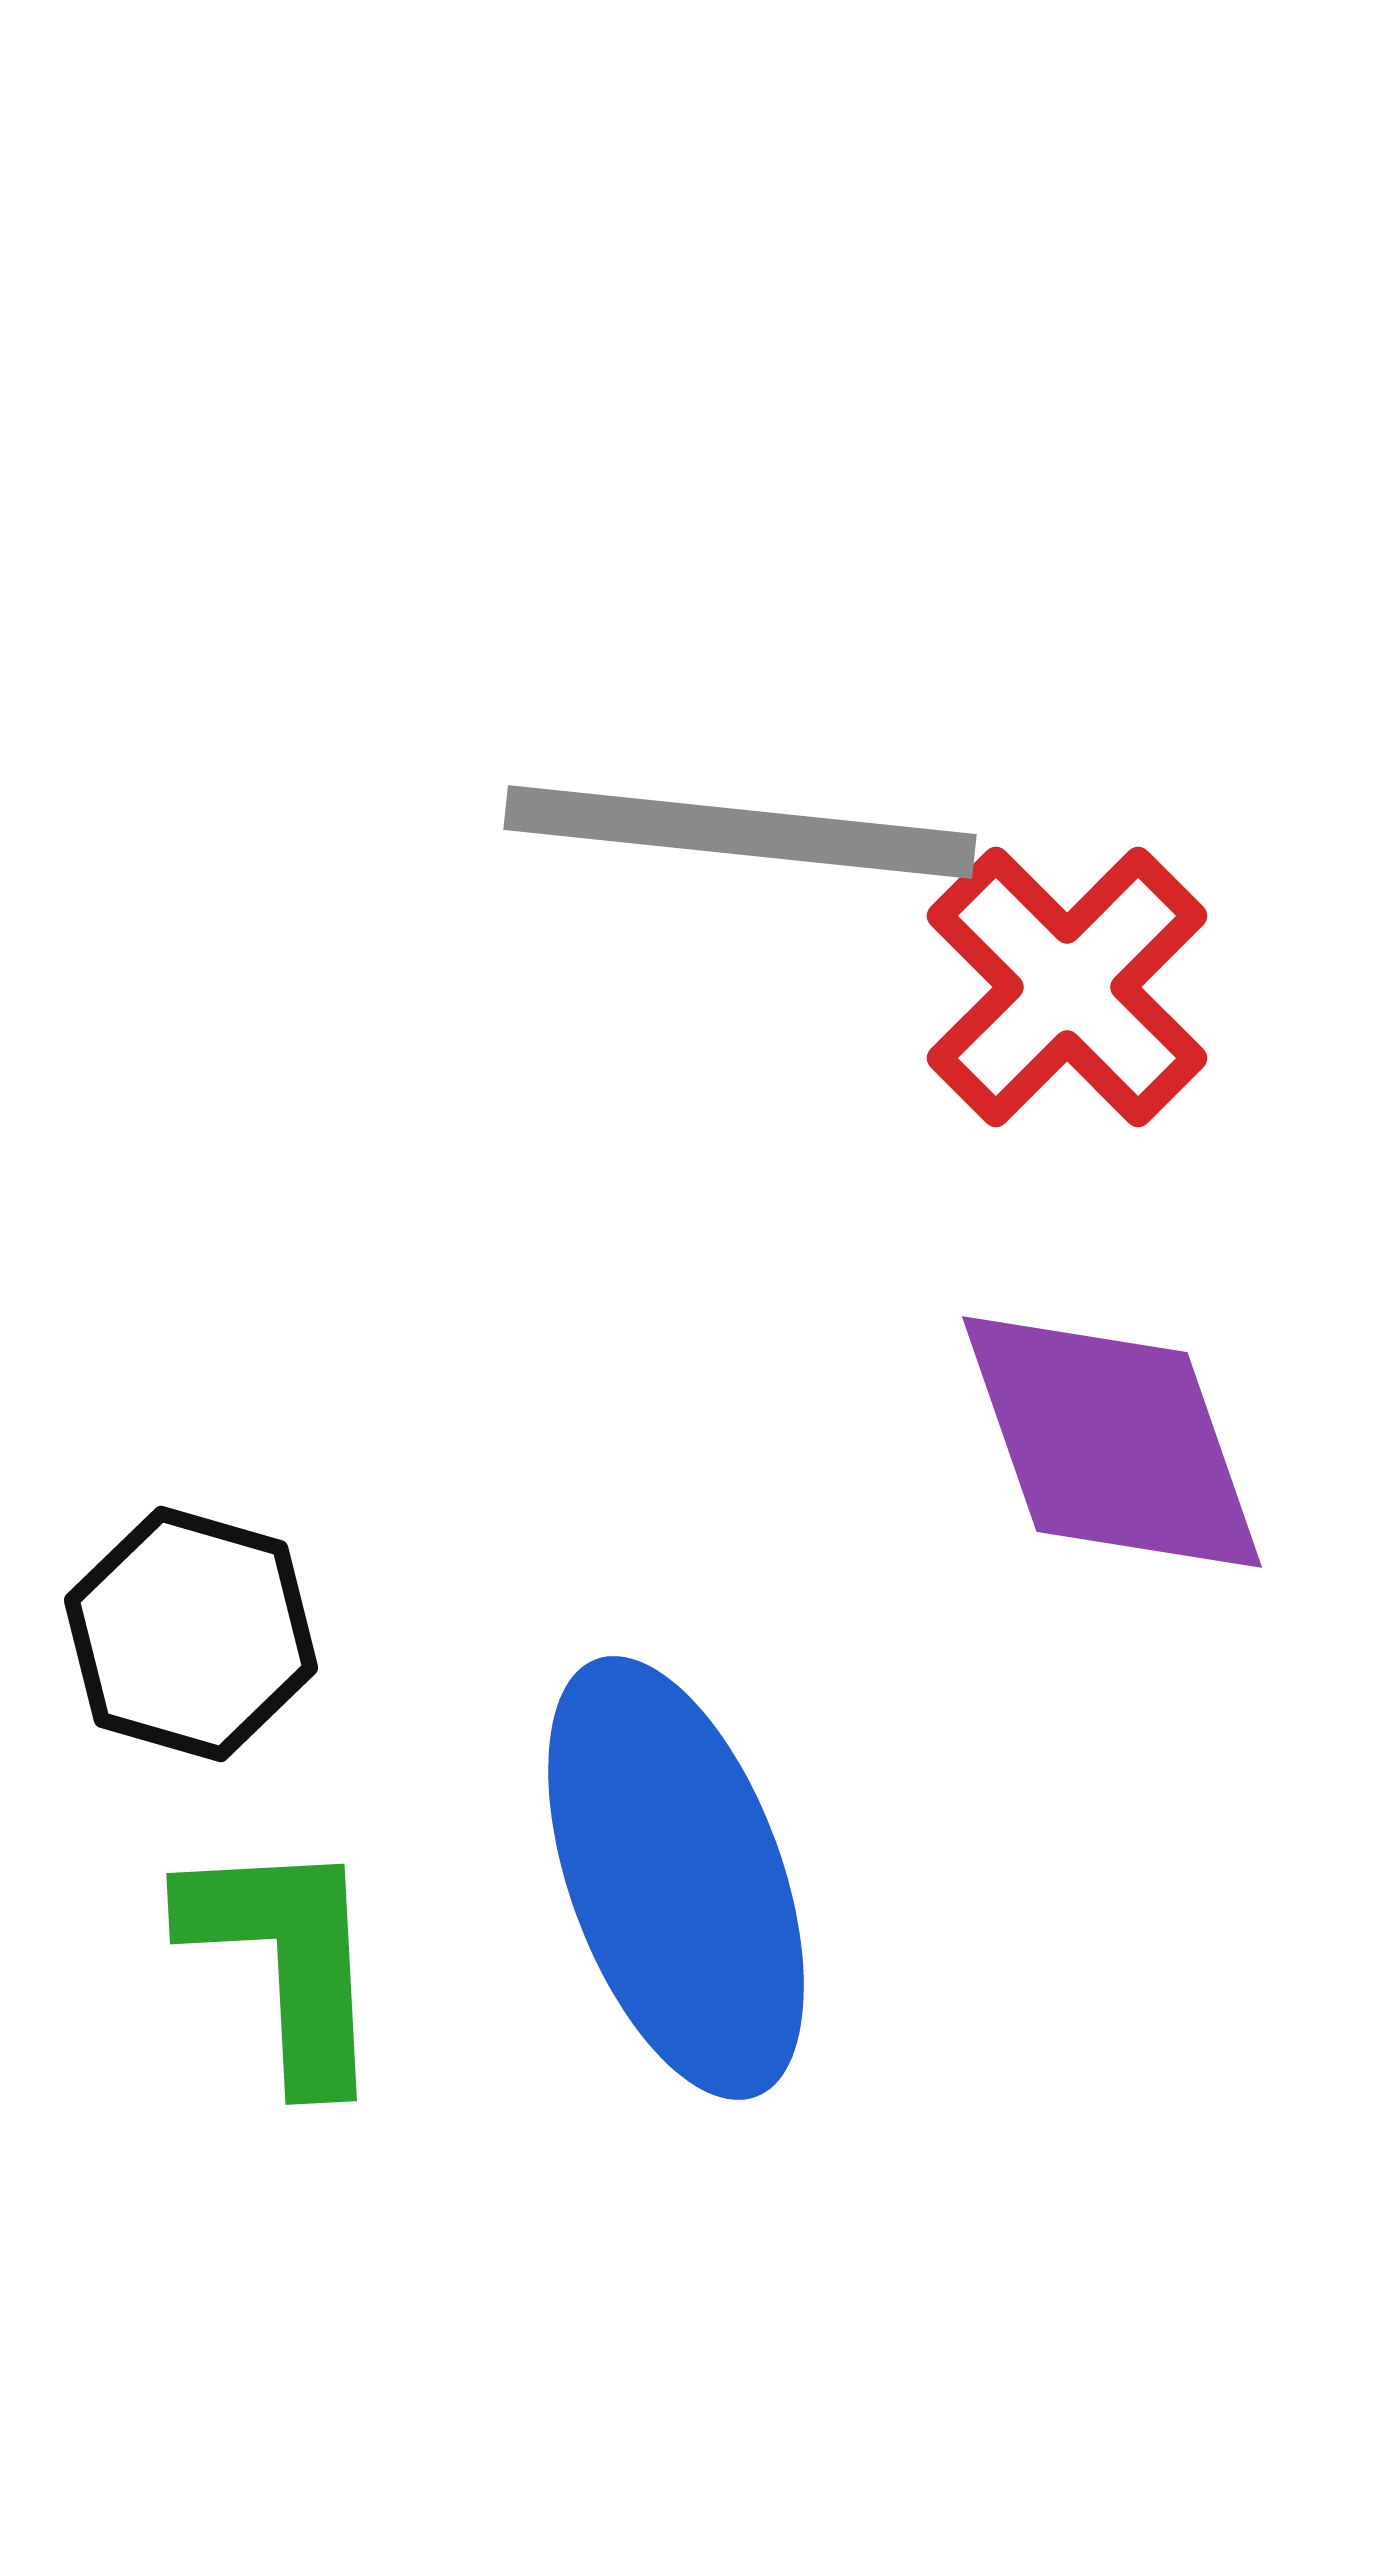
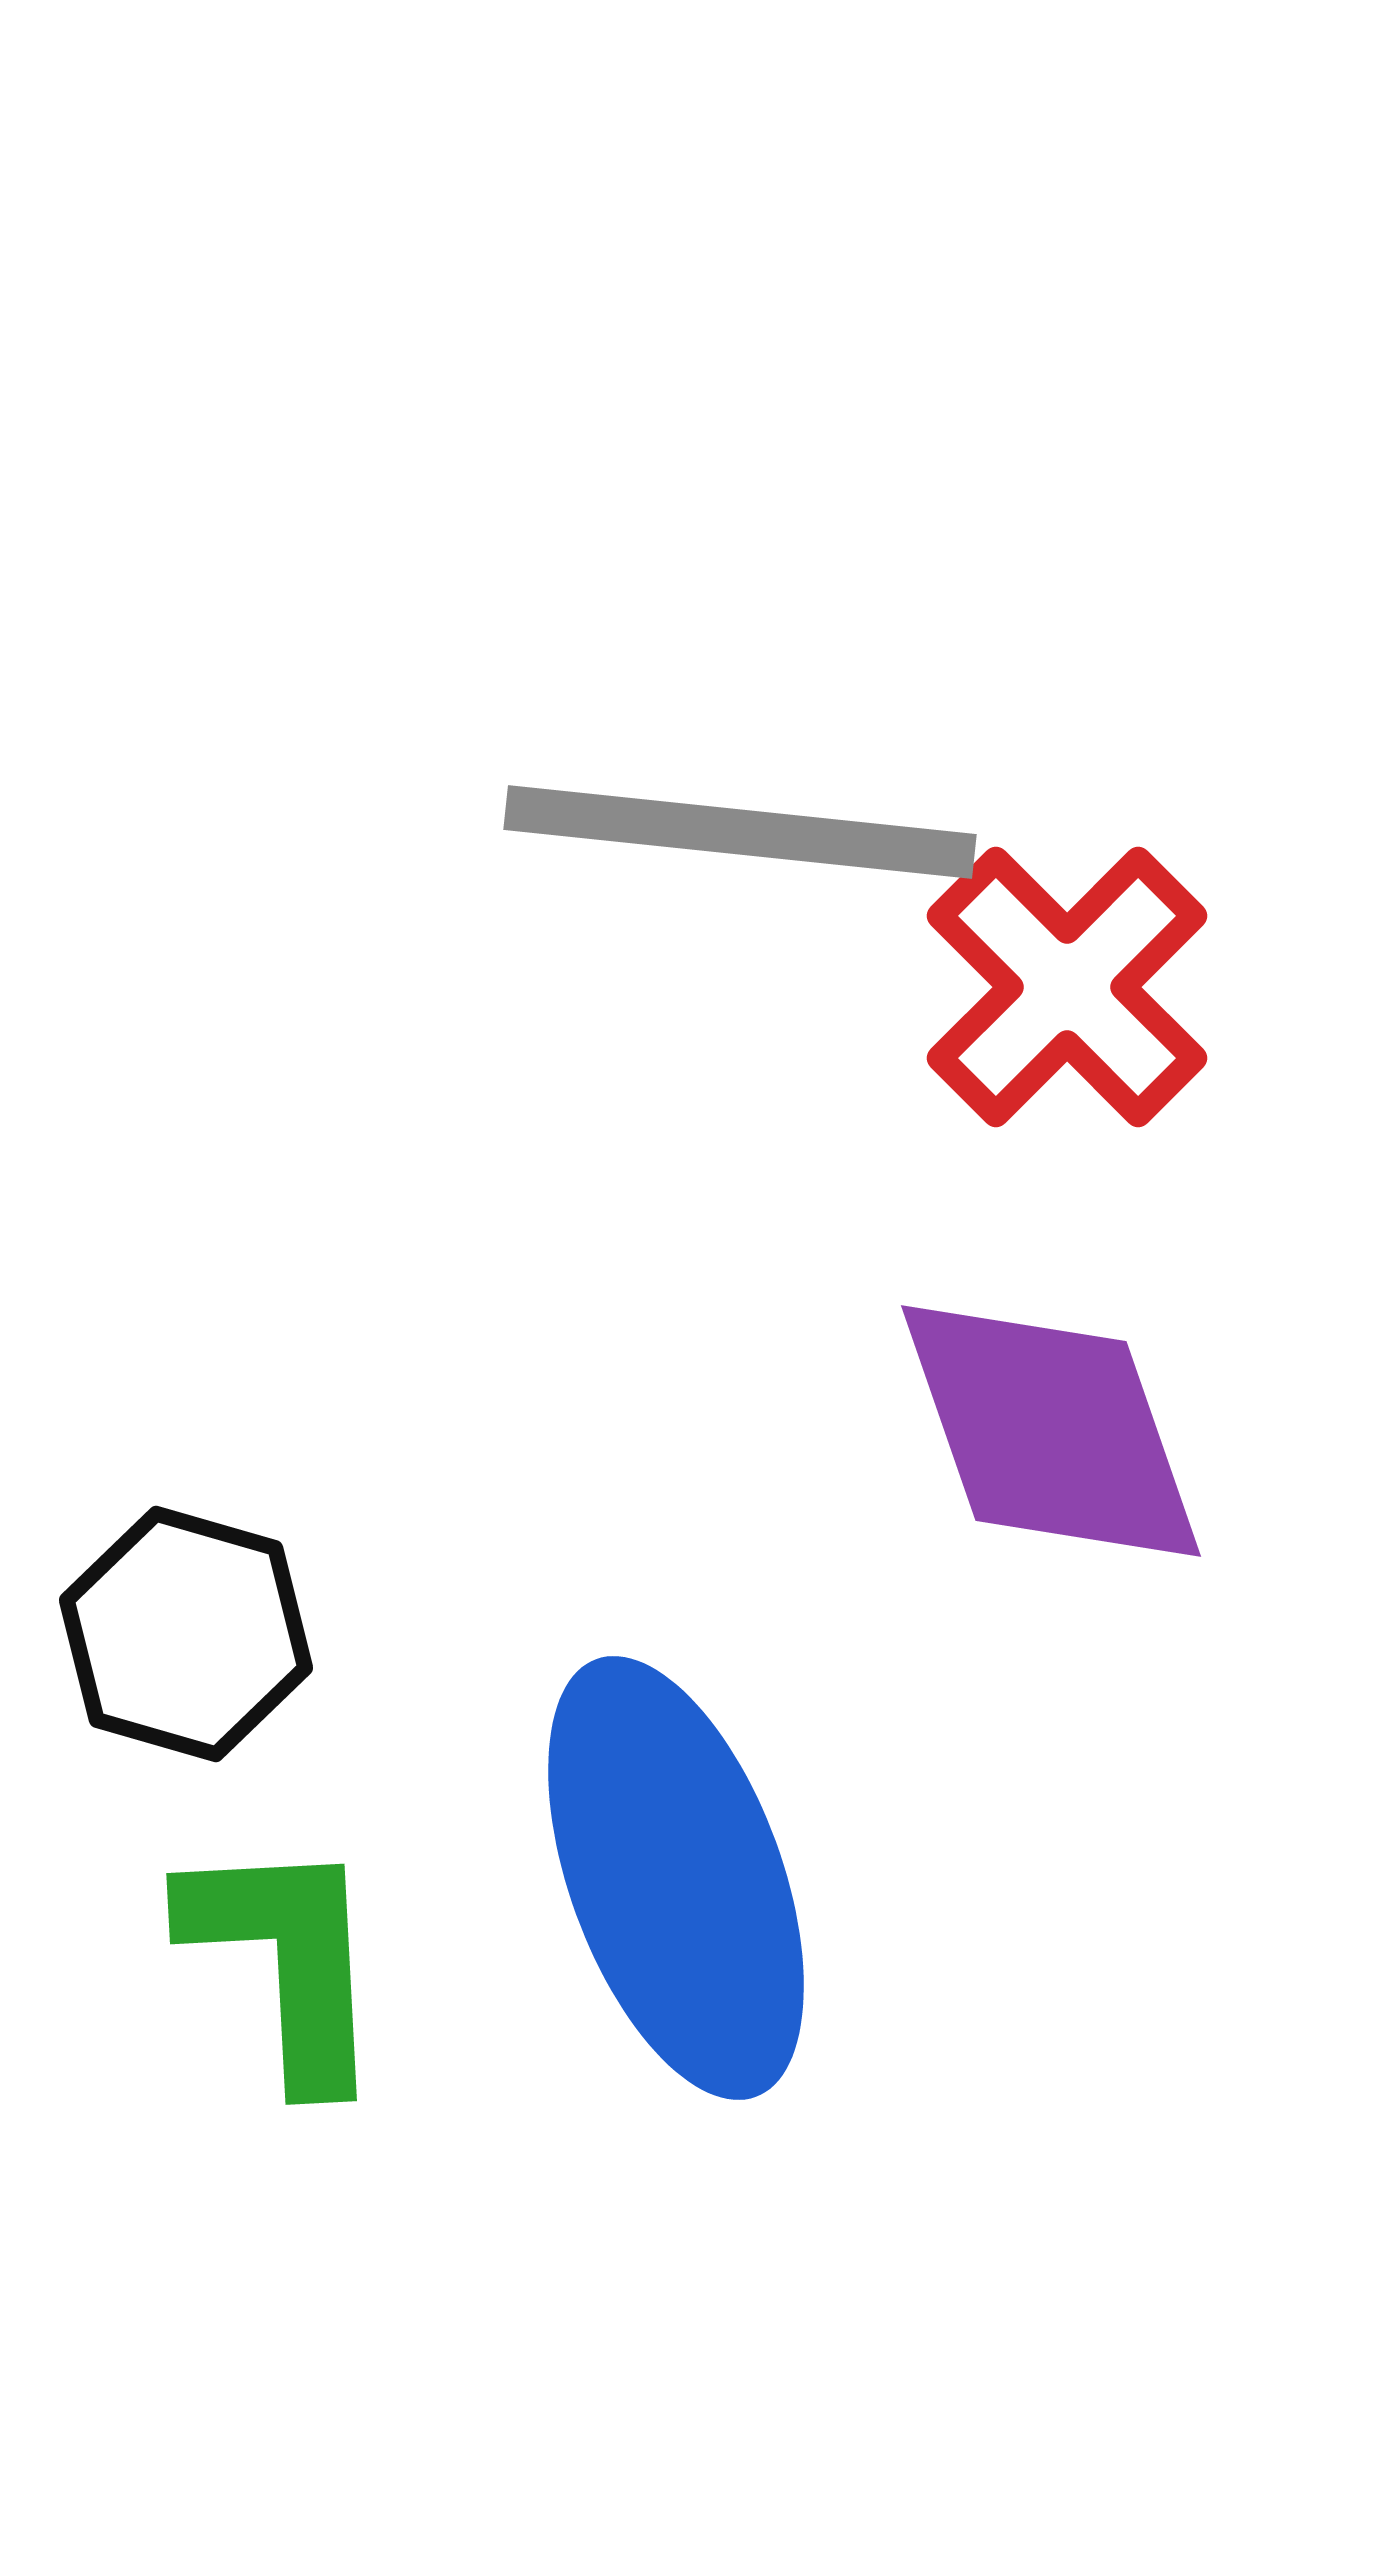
purple diamond: moved 61 px left, 11 px up
black hexagon: moved 5 px left
